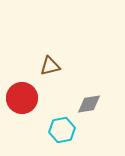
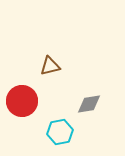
red circle: moved 3 px down
cyan hexagon: moved 2 px left, 2 px down
